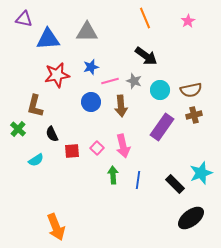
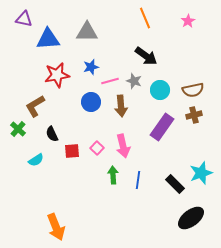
brown semicircle: moved 2 px right
brown L-shape: rotated 45 degrees clockwise
